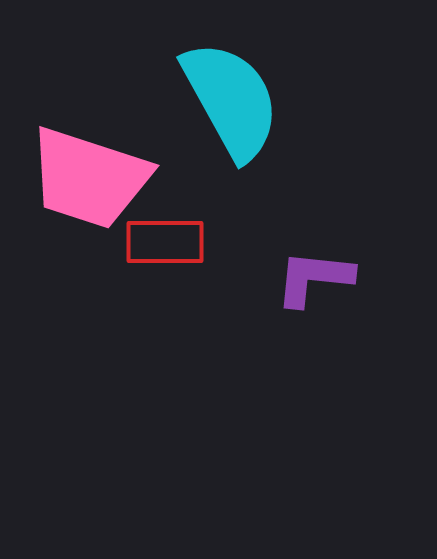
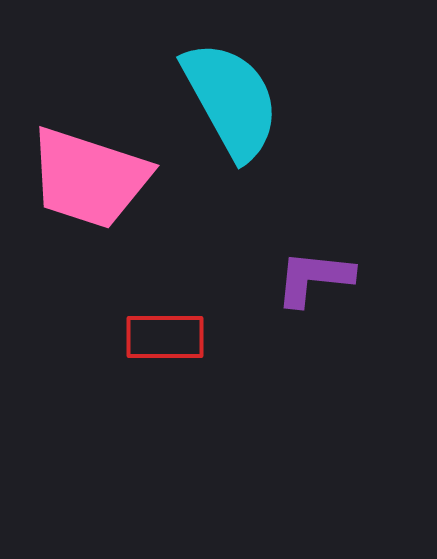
red rectangle: moved 95 px down
